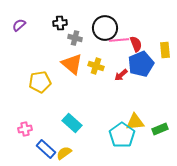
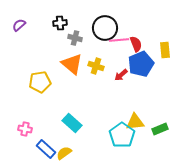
pink cross: rotated 24 degrees clockwise
